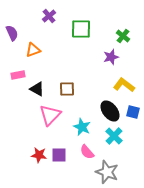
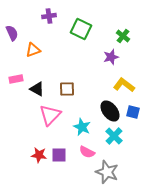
purple cross: rotated 32 degrees clockwise
green square: rotated 25 degrees clockwise
pink rectangle: moved 2 px left, 4 px down
pink semicircle: rotated 21 degrees counterclockwise
